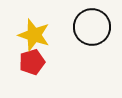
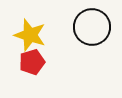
yellow star: moved 4 px left
